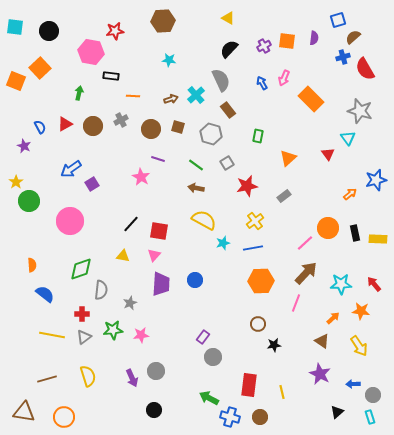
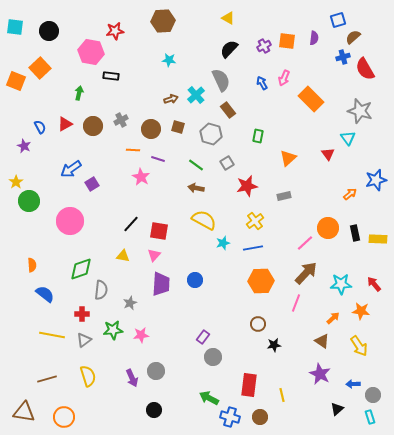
orange line at (133, 96): moved 54 px down
gray rectangle at (284, 196): rotated 24 degrees clockwise
gray triangle at (84, 337): moved 3 px down
yellow line at (282, 392): moved 3 px down
black triangle at (337, 412): moved 3 px up
